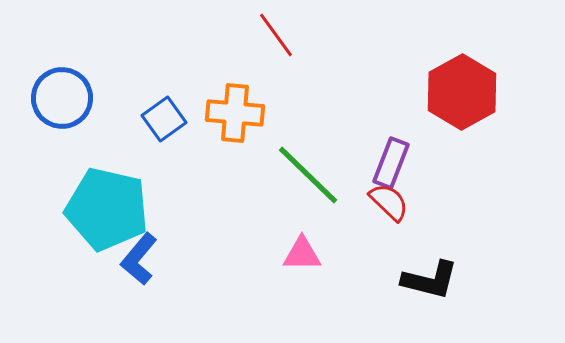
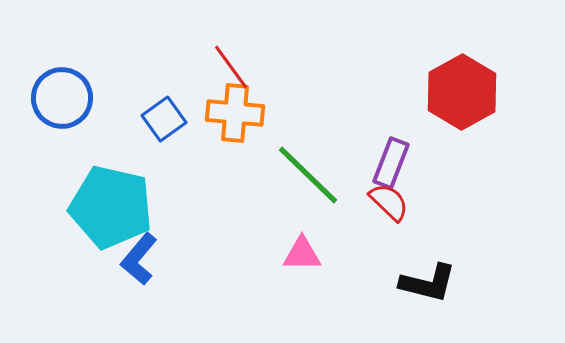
red line: moved 45 px left, 32 px down
cyan pentagon: moved 4 px right, 2 px up
black L-shape: moved 2 px left, 3 px down
